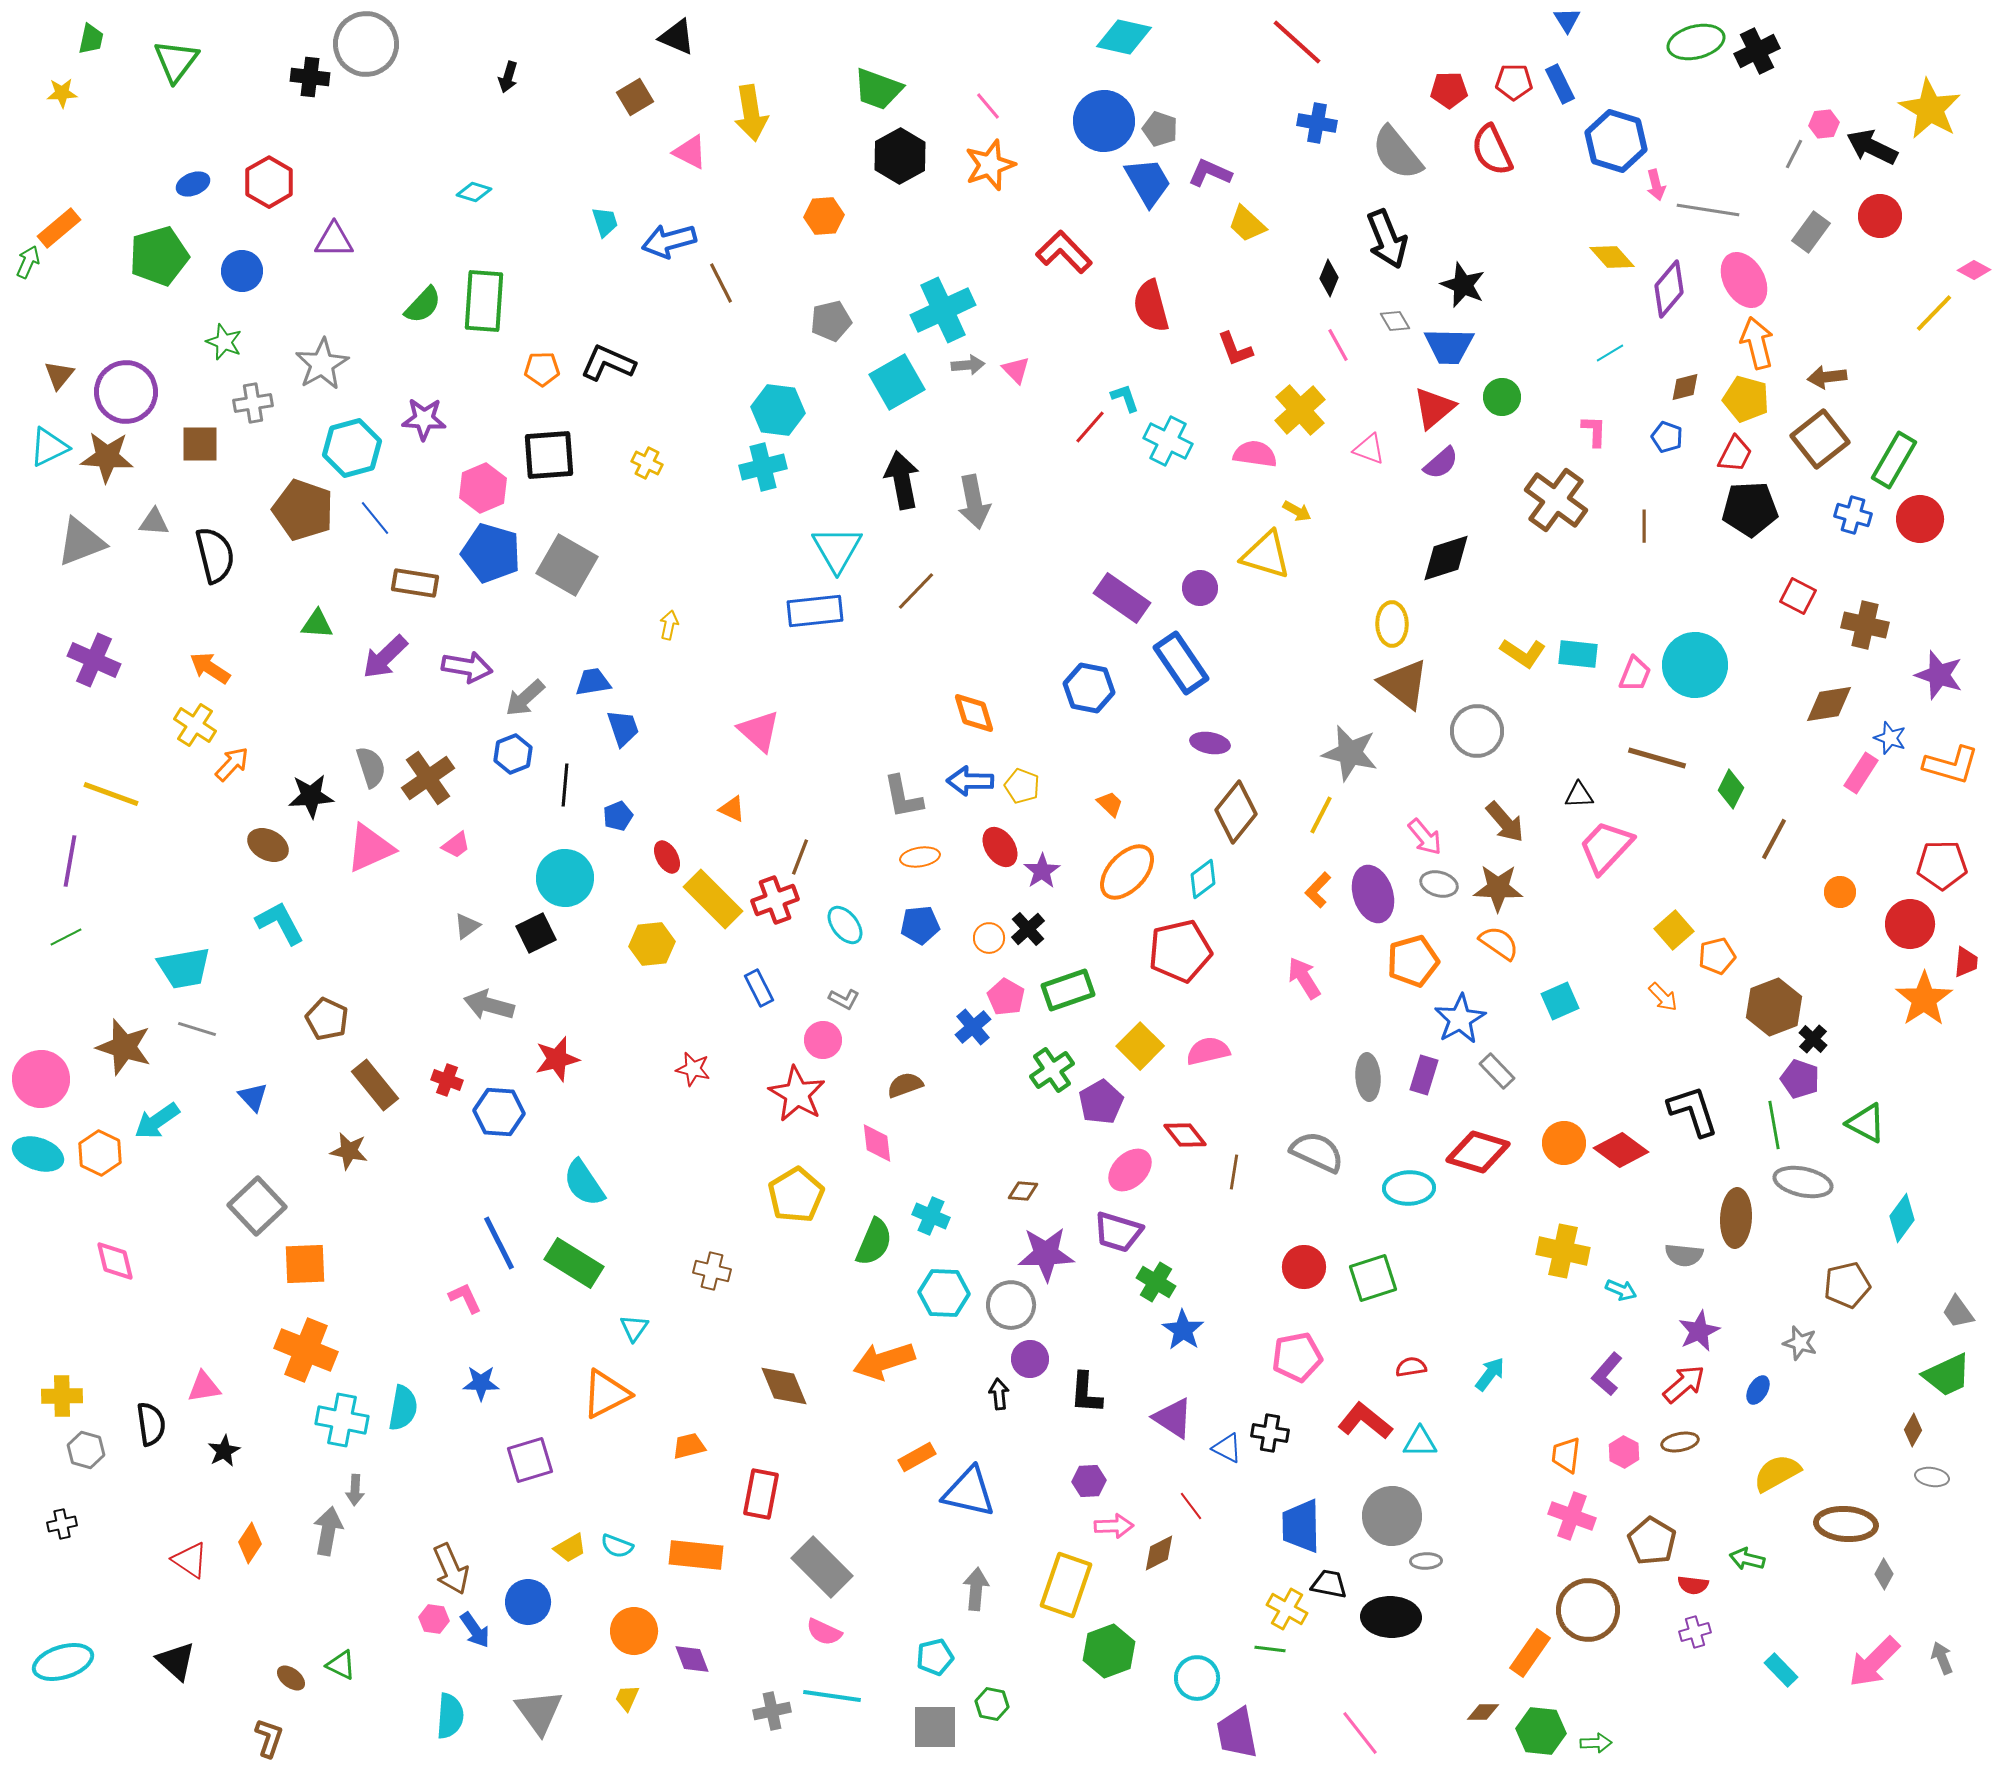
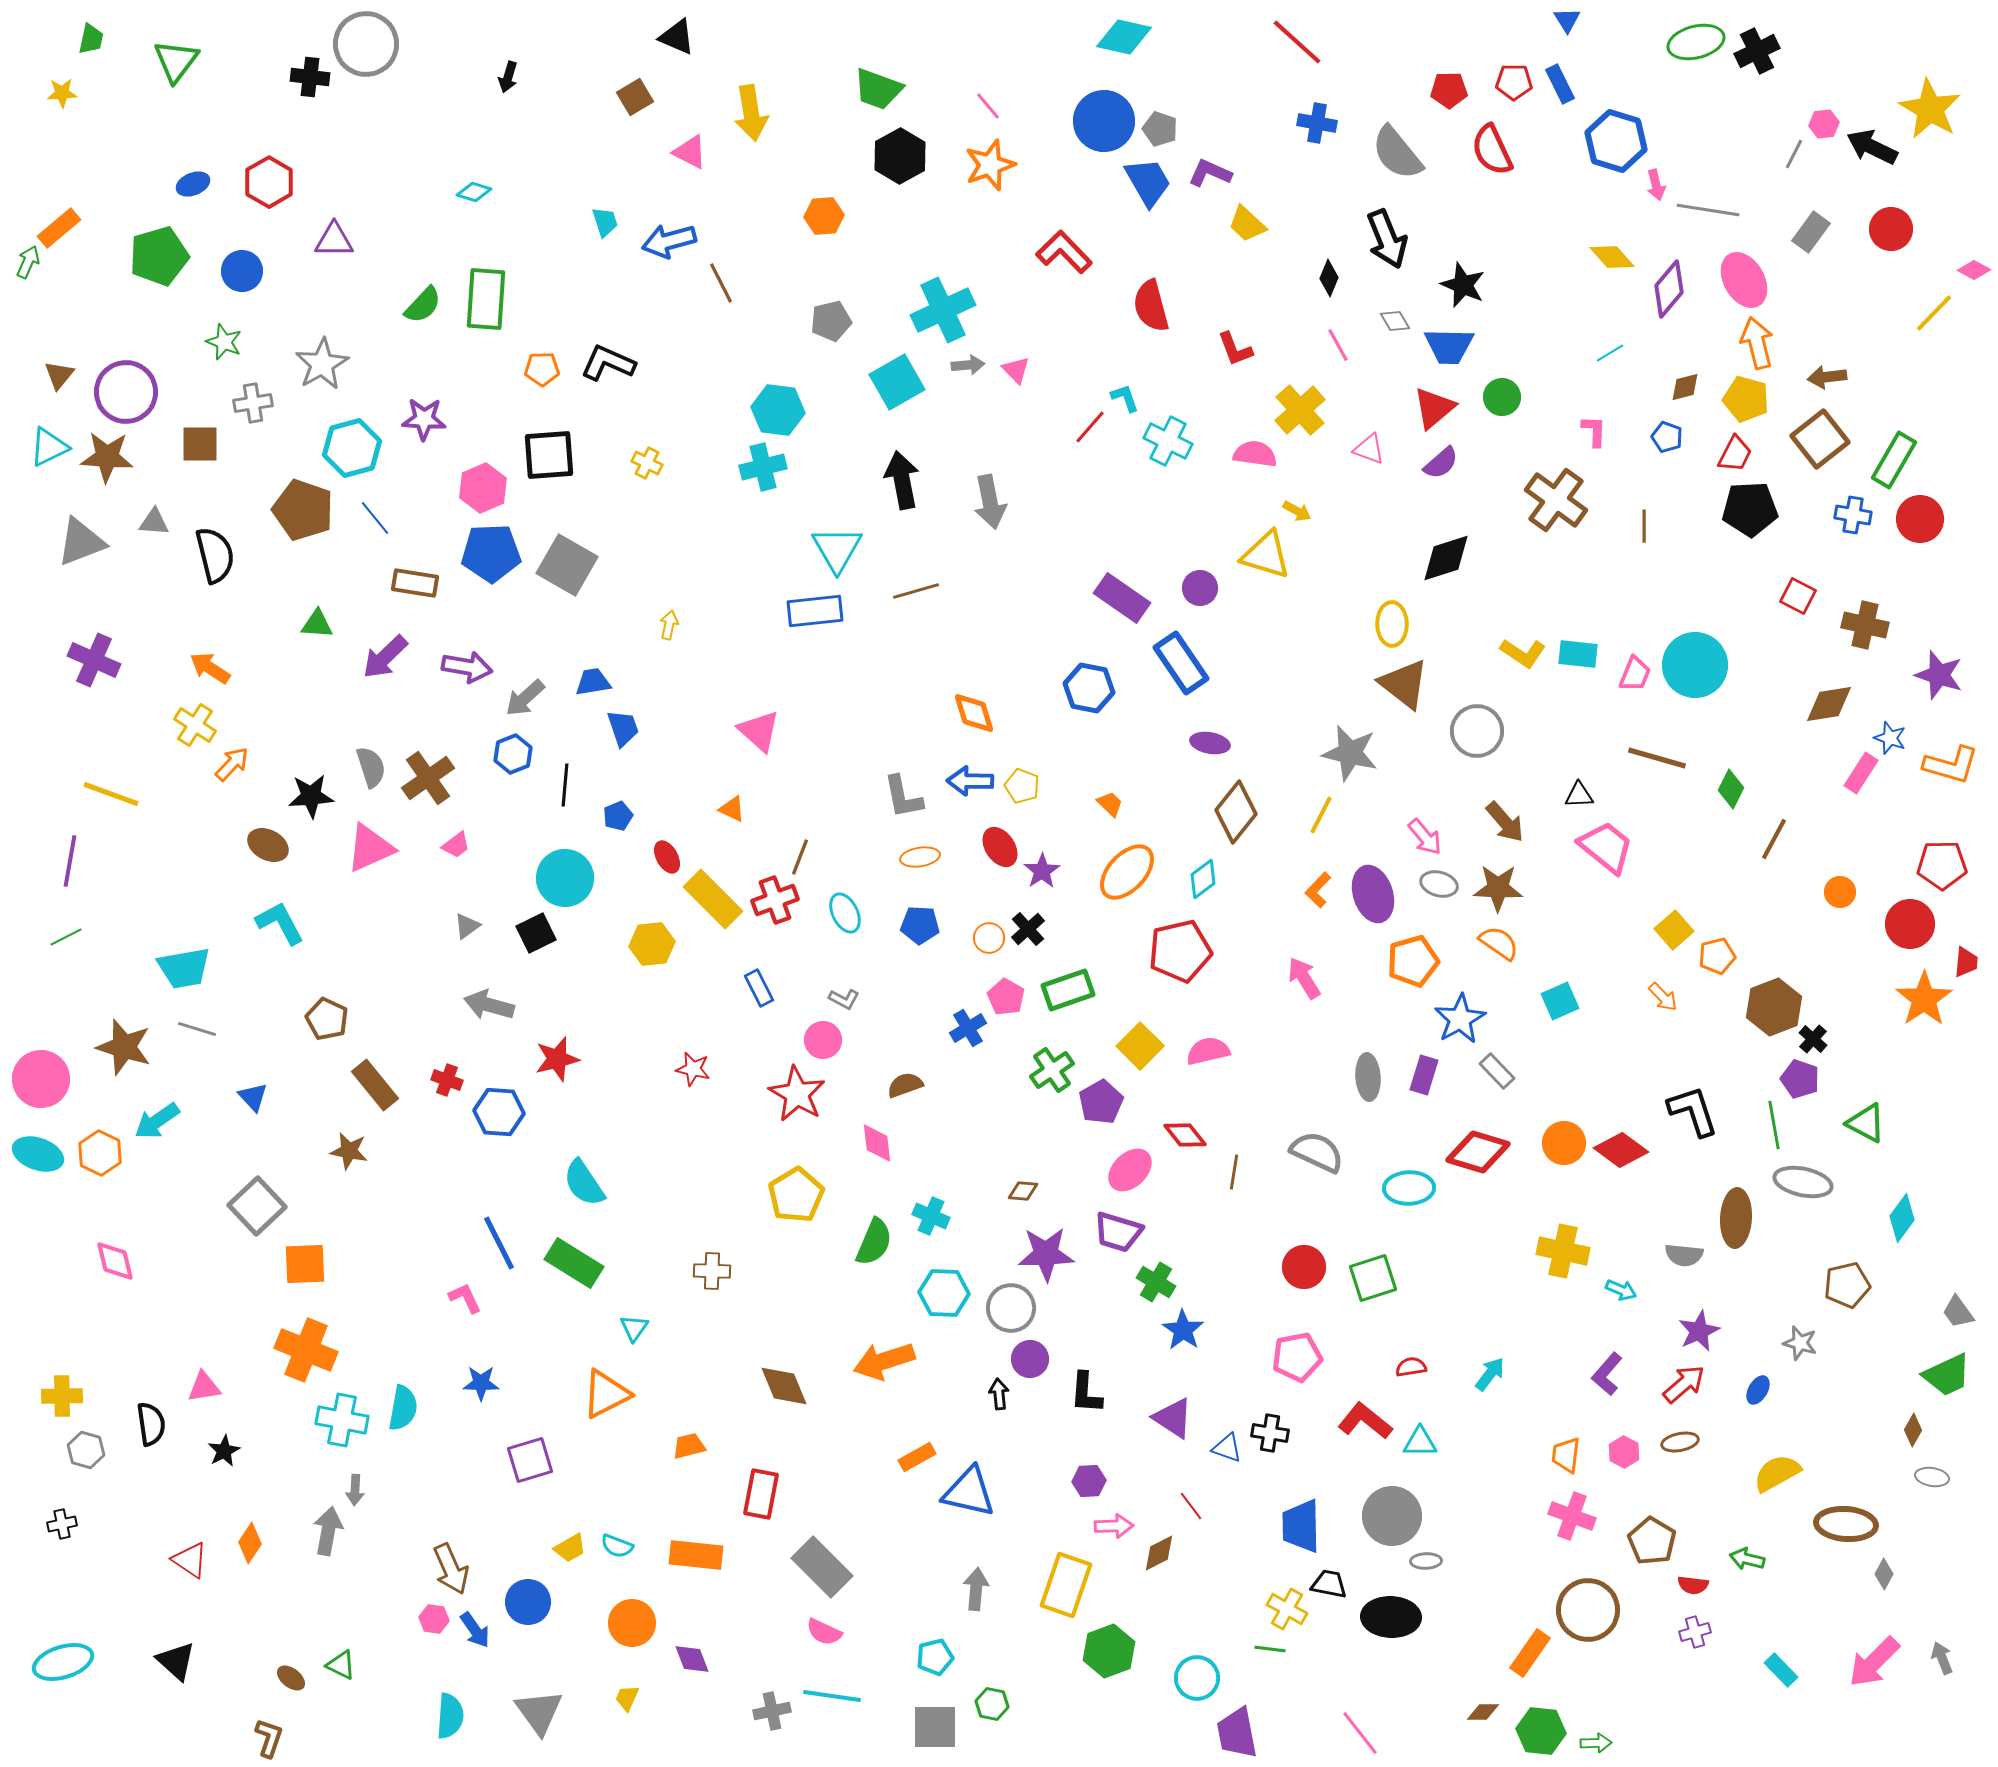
red circle at (1880, 216): moved 11 px right, 13 px down
green rectangle at (484, 301): moved 2 px right, 2 px up
gray arrow at (974, 502): moved 16 px right
blue cross at (1853, 515): rotated 6 degrees counterclockwise
blue pentagon at (491, 553): rotated 18 degrees counterclockwise
brown line at (916, 591): rotated 30 degrees clockwise
pink trapezoid at (1606, 847): rotated 86 degrees clockwise
cyan ellipse at (845, 925): moved 12 px up; rotated 12 degrees clockwise
blue pentagon at (920, 925): rotated 9 degrees clockwise
blue cross at (973, 1027): moved 5 px left, 1 px down; rotated 9 degrees clockwise
brown cross at (712, 1271): rotated 12 degrees counterclockwise
gray circle at (1011, 1305): moved 3 px down
blue triangle at (1227, 1448): rotated 8 degrees counterclockwise
orange circle at (634, 1631): moved 2 px left, 8 px up
